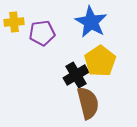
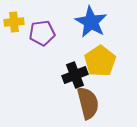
black cross: moved 1 px left; rotated 10 degrees clockwise
